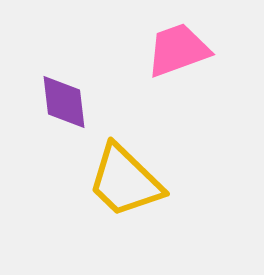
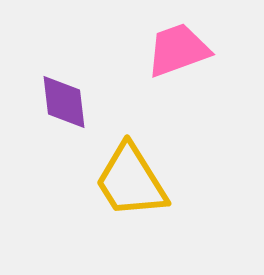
yellow trapezoid: moved 6 px right; rotated 14 degrees clockwise
